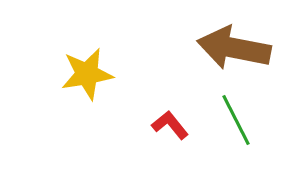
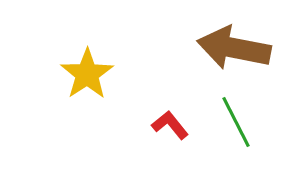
yellow star: rotated 24 degrees counterclockwise
green line: moved 2 px down
